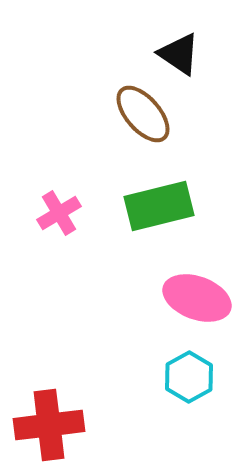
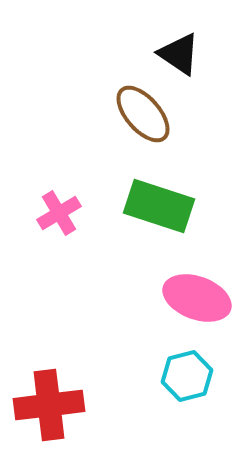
green rectangle: rotated 32 degrees clockwise
cyan hexagon: moved 2 px left, 1 px up; rotated 15 degrees clockwise
red cross: moved 20 px up
